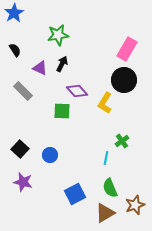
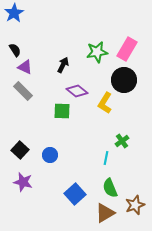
green star: moved 39 px right, 17 px down
black arrow: moved 1 px right, 1 px down
purple triangle: moved 15 px left, 1 px up
purple diamond: rotated 10 degrees counterclockwise
black square: moved 1 px down
blue square: rotated 15 degrees counterclockwise
